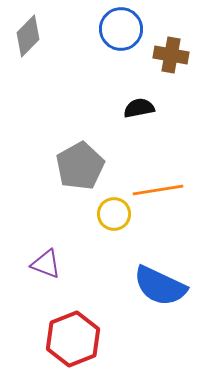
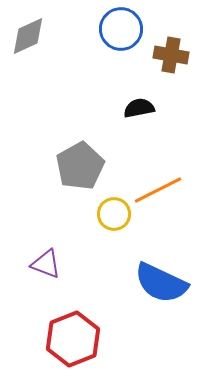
gray diamond: rotated 21 degrees clockwise
orange line: rotated 18 degrees counterclockwise
blue semicircle: moved 1 px right, 3 px up
